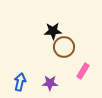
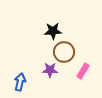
brown circle: moved 5 px down
purple star: moved 13 px up
